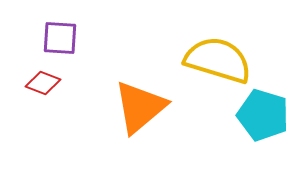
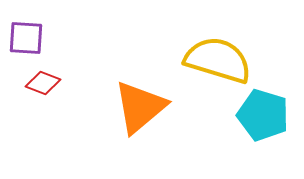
purple square: moved 34 px left
